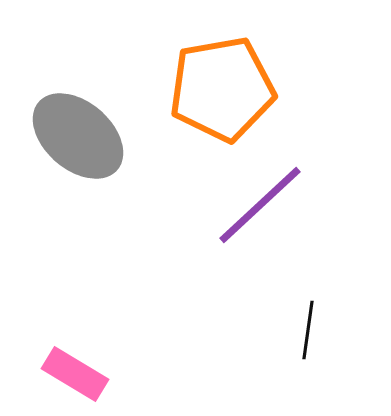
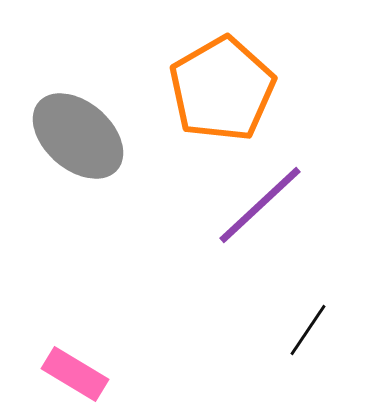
orange pentagon: rotated 20 degrees counterclockwise
black line: rotated 26 degrees clockwise
